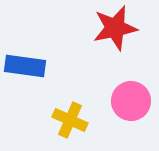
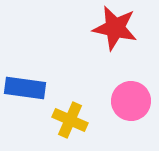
red star: rotated 24 degrees clockwise
blue rectangle: moved 22 px down
